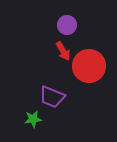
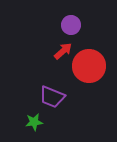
purple circle: moved 4 px right
red arrow: rotated 102 degrees counterclockwise
green star: moved 1 px right, 3 px down
